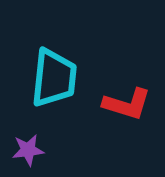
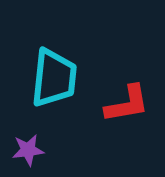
red L-shape: rotated 27 degrees counterclockwise
